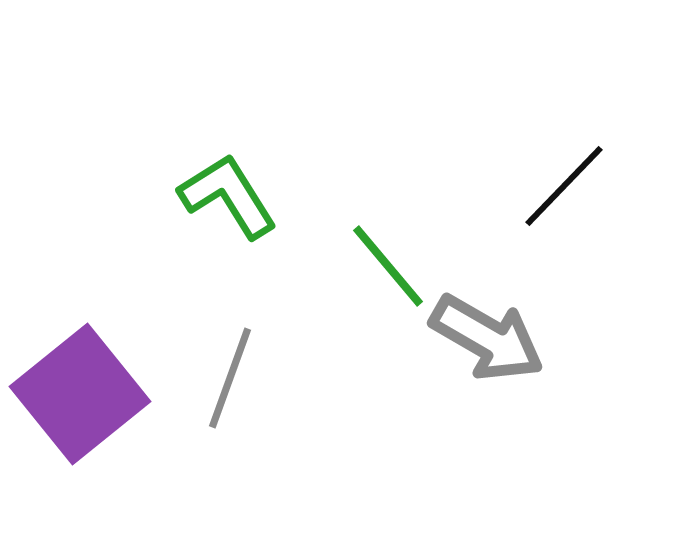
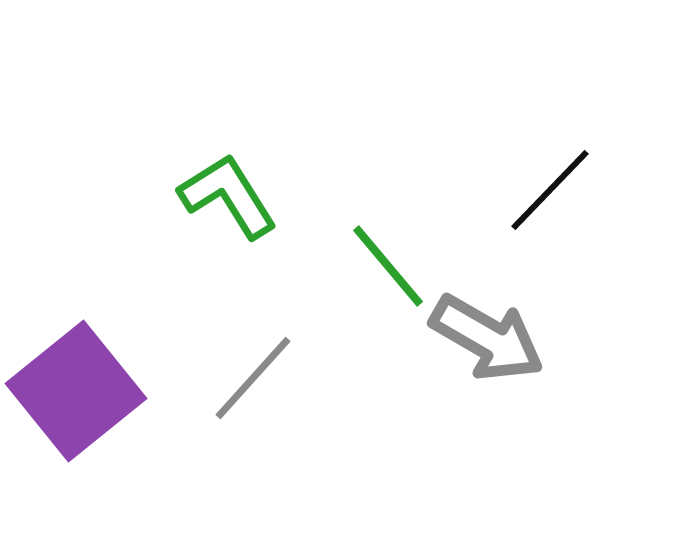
black line: moved 14 px left, 4 px down
gray line: moved 23 px right; rotated 22 degrees clockwise
purple square: moved 4 px left, 3 px up
